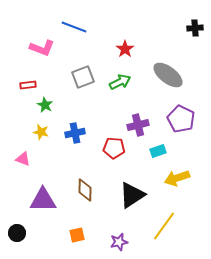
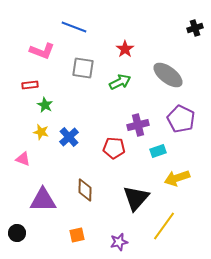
black cross: rotated 14 degrees counterclockwise
pink L-shape: moved 3 px down
gray square: moved 9 px up; rotated 30 degrees clockwise
red rectangle: moved 2 px right
blue cross: moved 6 px left, 4 px down; rotated 30 degrees counterclockwise
black triangle: moved 4 px right, 3 px down; rotated 16 degrees counterclockwise
